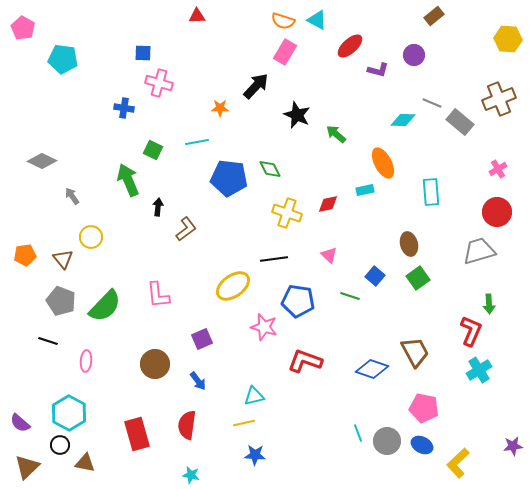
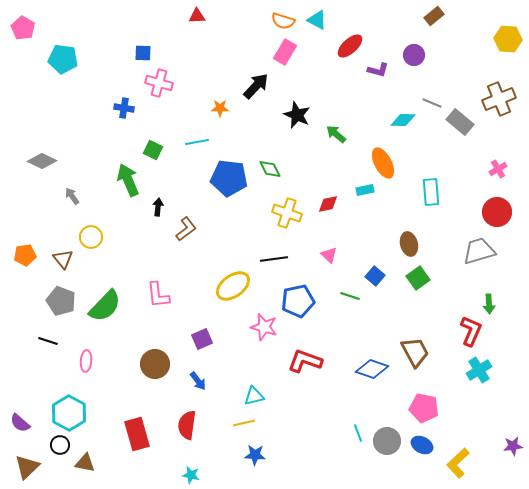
blue pentagon at (298, 301): rotated 20 degrees counterclockwise
